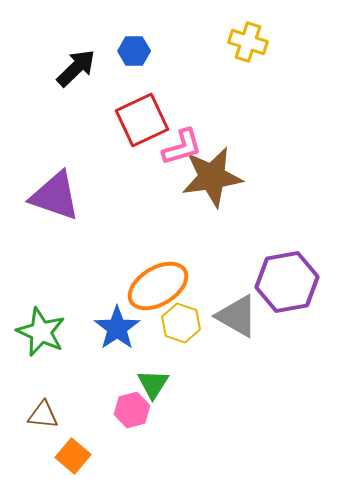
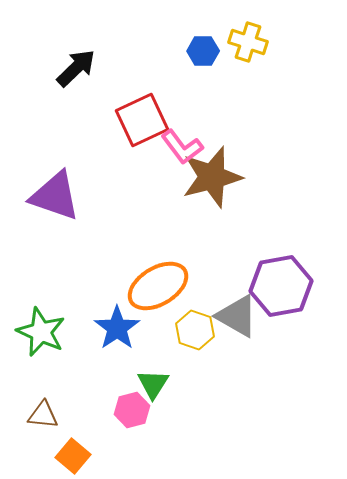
blue hexagon: moved 69 px right
pink L-shape: rotated 69 degrees clockwise
brown star: rotated 6 degrees counterclockwise
purple hexagon: moved 6 px left, 4 px down
yellow hexagon: moved 14 px right, 7 px down
